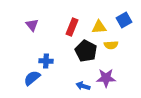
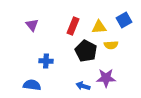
red rectangle: moved 1 px right, 1 px up
blue semicircle: moved 7 px down; rotated 48 degrees clockwise
